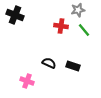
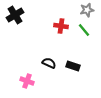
gray star: moved 9 px right
black cross: rotated 36 degrees clockwise
